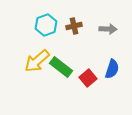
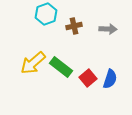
cyan hexagon: moved 11 px up
yellow arrow: moved 4 px left, 2 px down
blue semicircle: moved 2 px left, 10 px down
